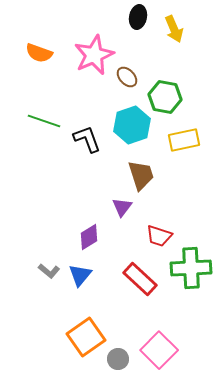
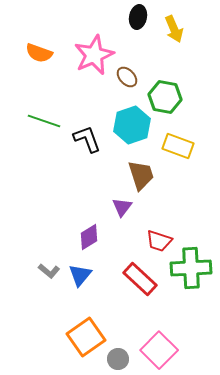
yellow rectangle: moved 6 px left, 6 px down; rotated 32 degrees clockwise
red trapezoid: moved 5 px down
